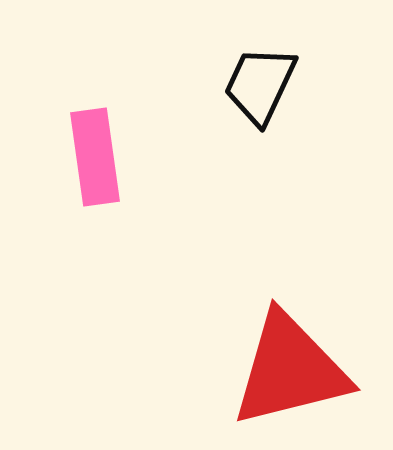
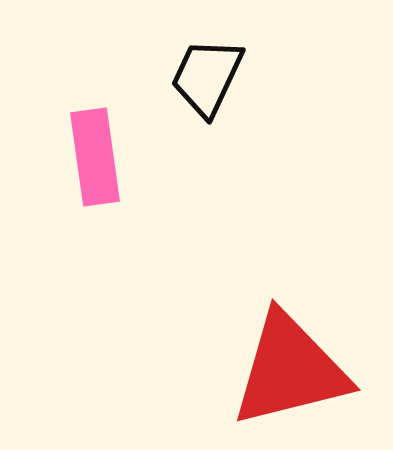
black trapezoid: moved 53 px left, 8 px up
